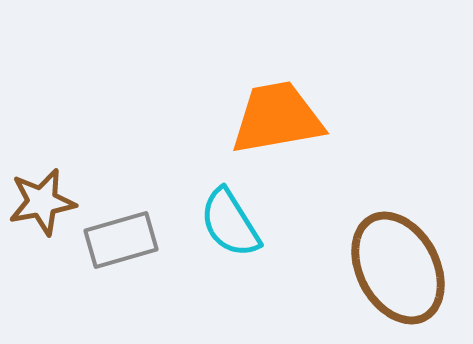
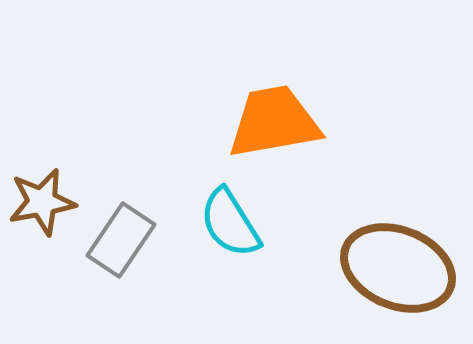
orange trapezoid: moved 3 px left, 4 px down
gray rectangle: rotated 40 degrees counterclockwise
brown ellipse: rotated 40 degrees counterclockwise
